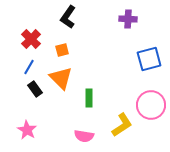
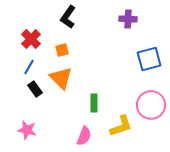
green rectangle: moved 5 px right, 5 px down
yellow L-shape: moved 1 px left, 1 px down; rotated 15 degrees clockwise
pink star: rotated 18 degrees counterclockwise
pink semicircle: rotated 78 degrees counterclockwise
